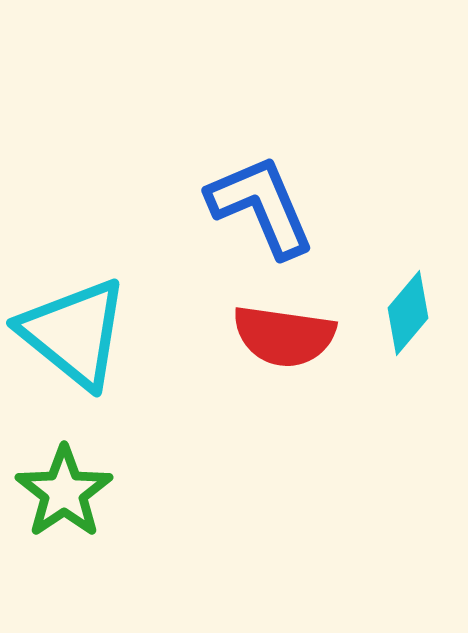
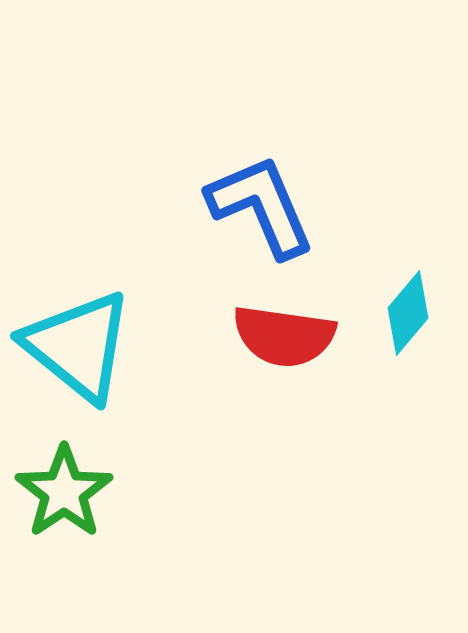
cyan triangle: moved 4 px right, 13 px down
